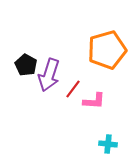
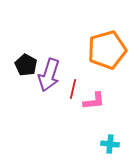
red line: rotated 24 degrees counterclockwise
pink L-shape: rotated 10 degrees counterclockwise
cyan cross: moved 2 px right
